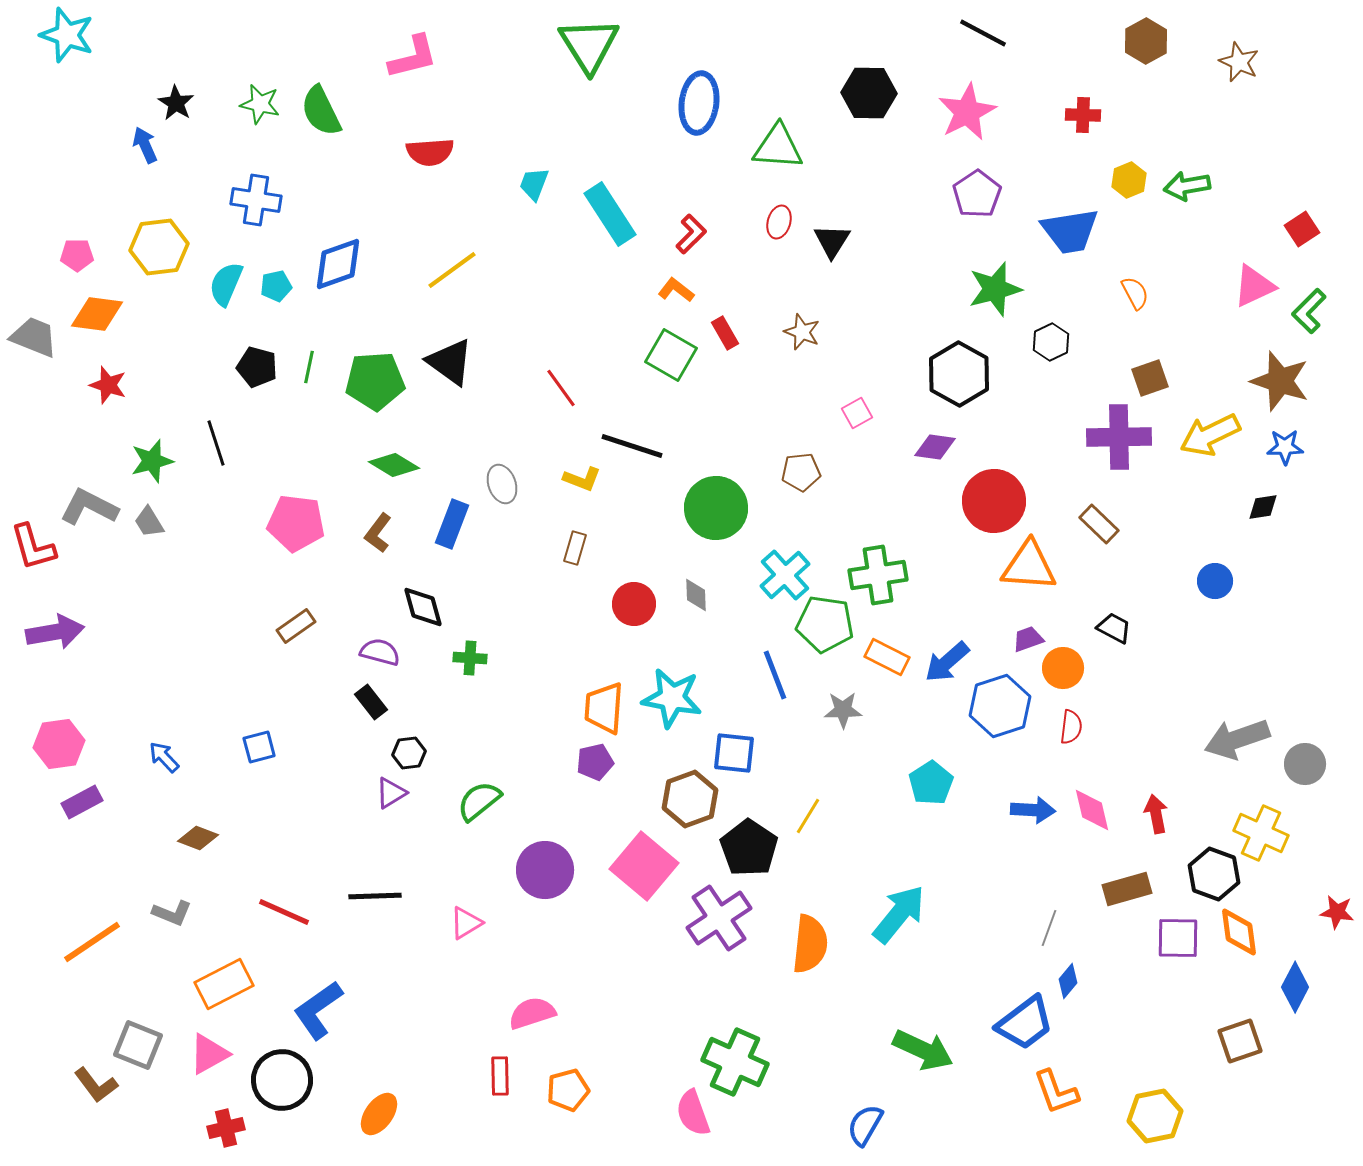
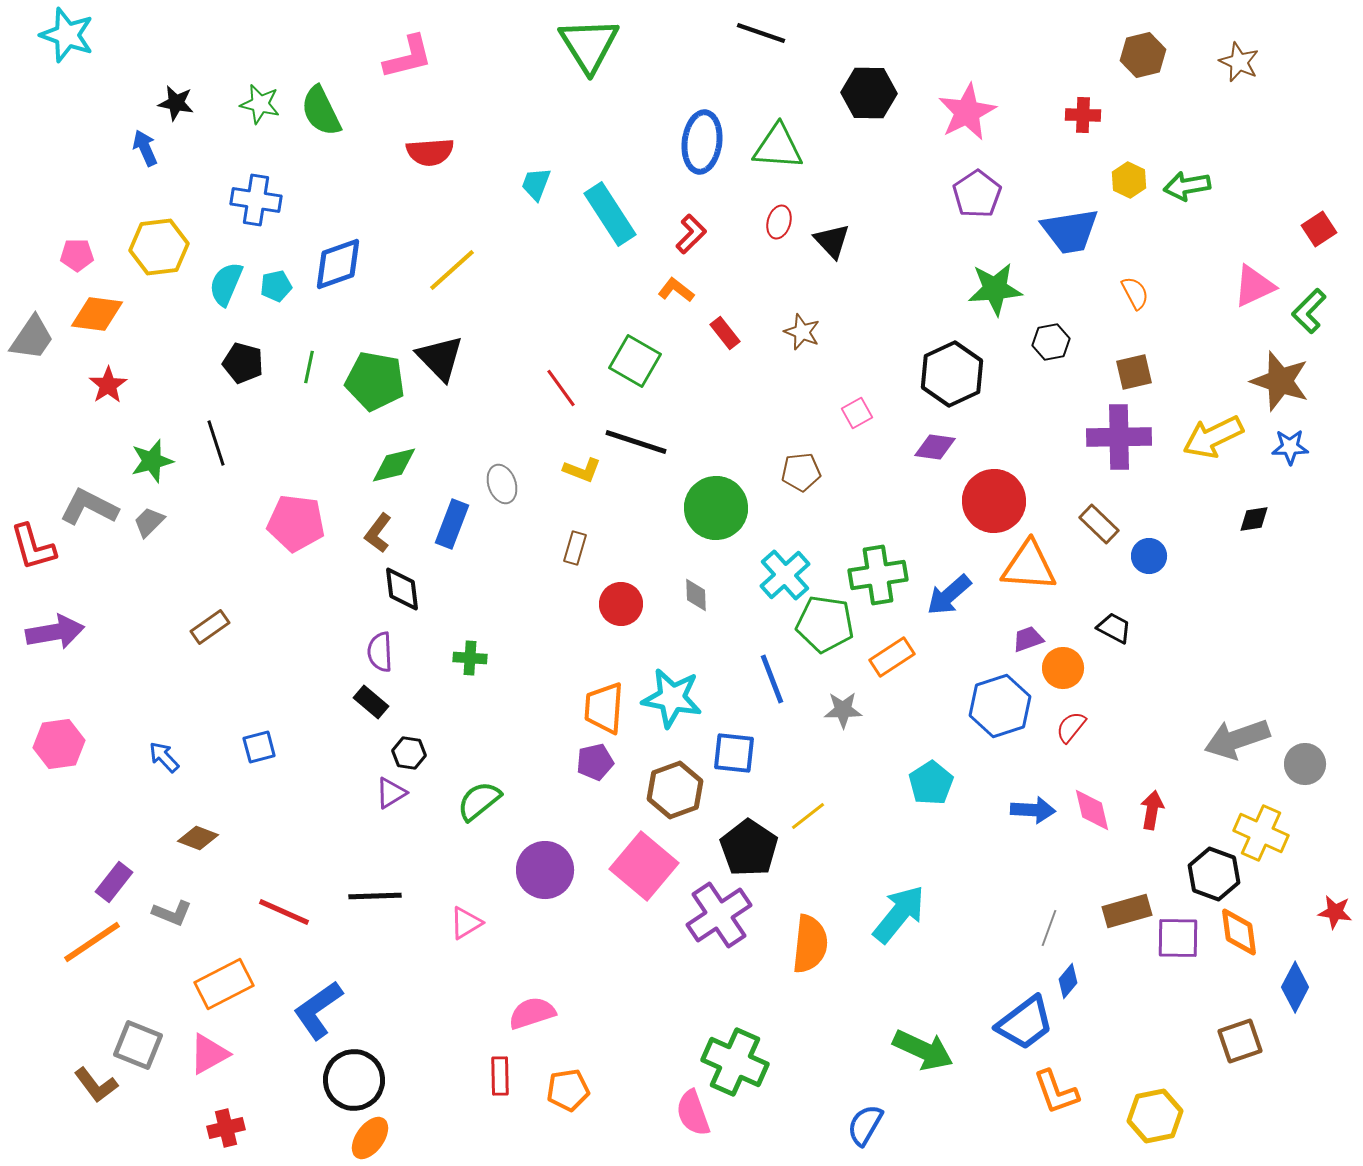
black line at (983, 33): moved 222 px left; rotated 9 degrees counterclockwise
brown hexagon at (1146, 41): moved 3 px left, 14 px down; rotated 15 degrees clockwise
pink L-shape at (413, 57): moved 5 px left
black star at (176, 103): rotated 21 degrees counterclockwise
blue ellipse at (699, 103): moved 3 px right, 39 px down
blue arrow at (145, 145): moved 3 px down
yellow hexagon at (1129, 180): rotated 12 degrees counterclockwise
cyan trapezoid at (534, 184): moved 2 px right
red square at (1302, 229): moved 17 px right
black triangle at (832, 241): rotated 15 degrees counterclockwise
yellow line at (452, 270): rotated 6 degrees counterclockwise
green star at (995, 289): rotated 10 degrees clockwise
red rectangle at (725, 333): rotated 8 degrees counterclockwise
gray trapezoid at (34, 337): moved 2 px left, 1 px down; rotated 102 degrees clockwise
black hexagon at (1051, 342): rotated 15 degrees clockwise
green square at (671, 355): moved 36 px left, 6 px down
black triangle at (450, 362): moved 10 px left, 4 px up; rotated 10 degrees clockwise
black pentagon at (257, 367): moved 14 px left, 4 px up
black hexagon at (959, 374): moved 7 px left; rotated 6 degrees clockwise
brown square at (1150, 378): moved 16 px left, 6 px up; rotated 6 degrees clockwise
green pentagon at (375, 381): rotated 14 degrees clockwise
red star at (108, 385): rotated 21 degrees clockwise
yellow arrow at (1210, 435): moved 3 px right, 2 px down
black line at (632, 446): moved 4 px right, 4 px up
blue star at (1285, 447): moved 5 px right
green diamond at (394, 465): rotated 45 degrees counterclockwise
yellow L-shape at (582, 479): moved 9 px up
black diamond at (1263, 507): moved 9 px left, 12 px down
gray trapezoid at (149, 522): rotated 76 degrees clockwise
blue circle at (1215, 581): moved 66 px left, 25 px up
red circle at (634, 604): moved 13 px left
black diamond at (423, 607): moved 21 px left, 18 px up; rotated 9 degrees clockwise
brown rectangle at (296, 626): moved 86 px left, 1 px down
purple semicircle at (380, 652): rotated 108 degrees counterclockwise
orange rectangle at (887, 657): moved 5 px right; rotated 60 degrees counterclockwise
blue arrow at (947, 662): moved 2 px right, 67 px up
blue line at (775, 675): moved 3 px left, 4 px down
black rectangle at (371, 702): rotated 12 degrees counterclockwise
red semicircle at (1071, 727): rotated 148 degrees counterclockwise
black hexagon at (409, 753): rotated 16 degrees clockwise
brown hexagon at (690, 799): moved 15 px left, 9 px up
purple rectangle at (82, 802): moved 32 px right, 80 px down; rotated 24 degrees counterclockwise
red arrow at (1156, 814): moved 4 px left, 4 px up; rotated 21 degrees clockwise
yellow line at (808, 816): rotated 21 degrees clockwise
brown rectangle at (1127, 889): moved 22 px down
red star at (1337, 912): moved 2 px left
purple cross at (719, 918): moved 3 px up
black circle at (282, 1080): moved 72 px right
orange pentagon at (568, 1090): rotated 6 degrees clockwise
orange ellipse at (379, 1114): moved 9 px left, 24 px down
